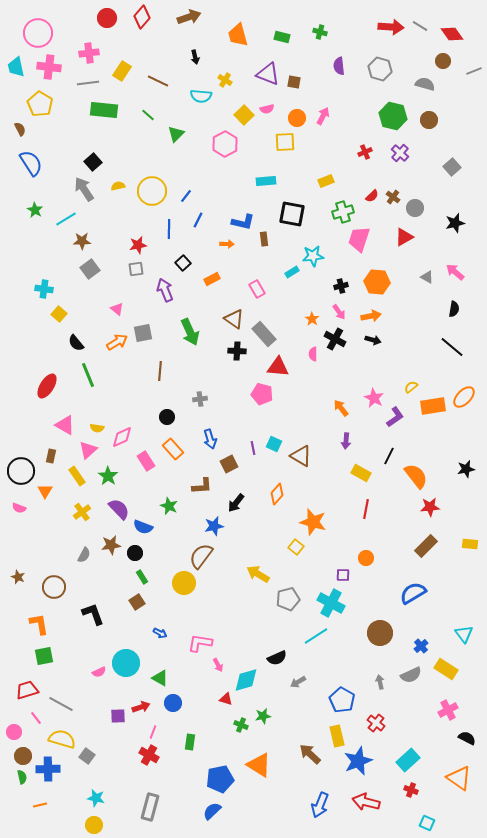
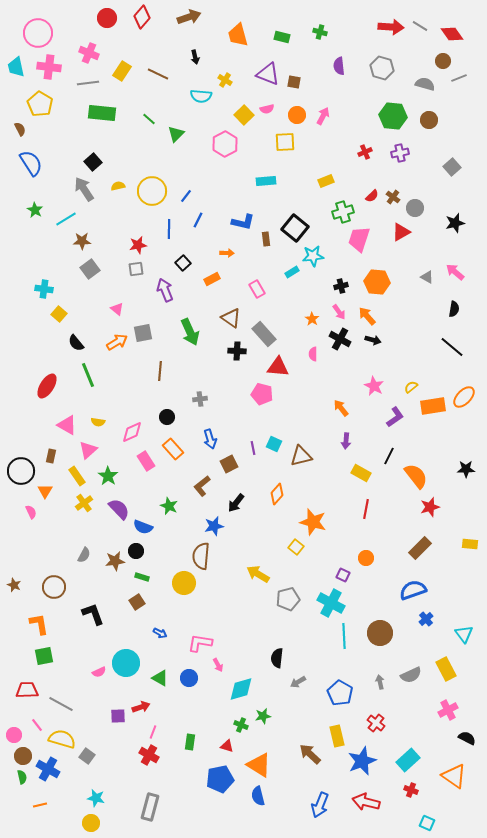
pink cross at (89, 53): rotated 30 degrees clockwise
gray hexagon at (380, 69): moved 2 px right, 1 px up
gray line at (474, 71): moved 15 px left, 7 px down
brown line at (158, 81): moved 7 px up
green rectangle at (104, 110): moved 2 px left, 3 px down
green line at (148, 115): moved 1 px right, 4 px down
green hexagon at (393, 116): rotated 8 degrees counterclockwise
orange circle at (297, 118): moved 3 px up
purple cross at (400, 153): rotated 36 degrees clockwise
black square at (292, 214): moved 3 px right, 14 px down; rotated 28 degrees clockwise
red triangle at (404, 237): moved 3 px left, 5 px up
brown rectangle at (264, 239): moved 2 px right
orange arrow at (227, 244): moved 9 px down
orange arrow at (371, 316): moved 4 px left; rotated 120 degrees counterclockwise
brown triangle at (234, 319): moved 3 px left, 1 px up
black cross at (335, 339): moved 5 px right
pink star at (374, 398): moved 12 px up
pink triangle at (65, 425): moved 2 px right
yellow semicircle at (97, 428): moved 1 px right, 6 px up
pink diamond at (122, 437): moved 10 px right, 5 px up
brown triangle at (301, 456): rotated 45 degrees counterclockwise
black star at (466, 469): rotated 12 degrees clockwise
brown L-shape at (202, 486): rotated 145 degrees clockwise
red star at (430, 507): rotated 12 degrees counterclockwise
pink semicircle at (19, 508): moved 12 px right, 4 px down; rotated 136 degrees counterclockwise
yellow cross at (82, 512): moved 2 px right, 9 px up
brown star at (111, 545): moved 4 px right, 16 px down
brown rectangle at (426, 546): moved 6 px left, 2 px down
black circle at (135, 553): moved 1 px right, 2 px up
brown semicircle at (201, 556): rotated 32 degrees counterclockwise
purple square at (343, 575): rotated 24 degrees clockwise
brown star at (18, 577): moved 4 px left, 8 px down
green rectangle at (142, 577): rotated 40 degrees counterclockwise
blue semicircle at (413, 593): moved 3 px up; rotated 12 degrees clockwise
cyan line at (316, 636): moved 28 px right; rotated 60 degrees counterclockwise
blue cross at (421, 646): moved 5 px right, 27 px up
black semicircle at (277, 658): rotated 120 degrees clockwise
yellow rectangle at (446, 669): rotated 30 degrees clockwise
cyan diamond at (246, 680): moved 5 px left, 9 px down
red trapezoid at (27, 690): rotated 15 degrees clockwise
red triangle at (226, 699): moved 1 px right, 47 px down
blue pentagon at (342, 700): moved 2 px left, 7 px up
blue circle at (173, 703): moved 16 px right, 25 px up
pink line at (36, 718): moved 1 px right, 7 px down
pink circle at (14, 732): moved 3 px down
blue star at (358, 761): moved 4 px right
blue cross at (48, 769): rotated 30 degrees clockwise
orange triangle at (459, 778): moved 5 px left, 2 px up
blue semicircle at (212, 811): moved 46 px right, 15 px up; rotated 60 degrees counterclockwise
yellow circle at (94, 825): moved 3 px left, 2 px up
